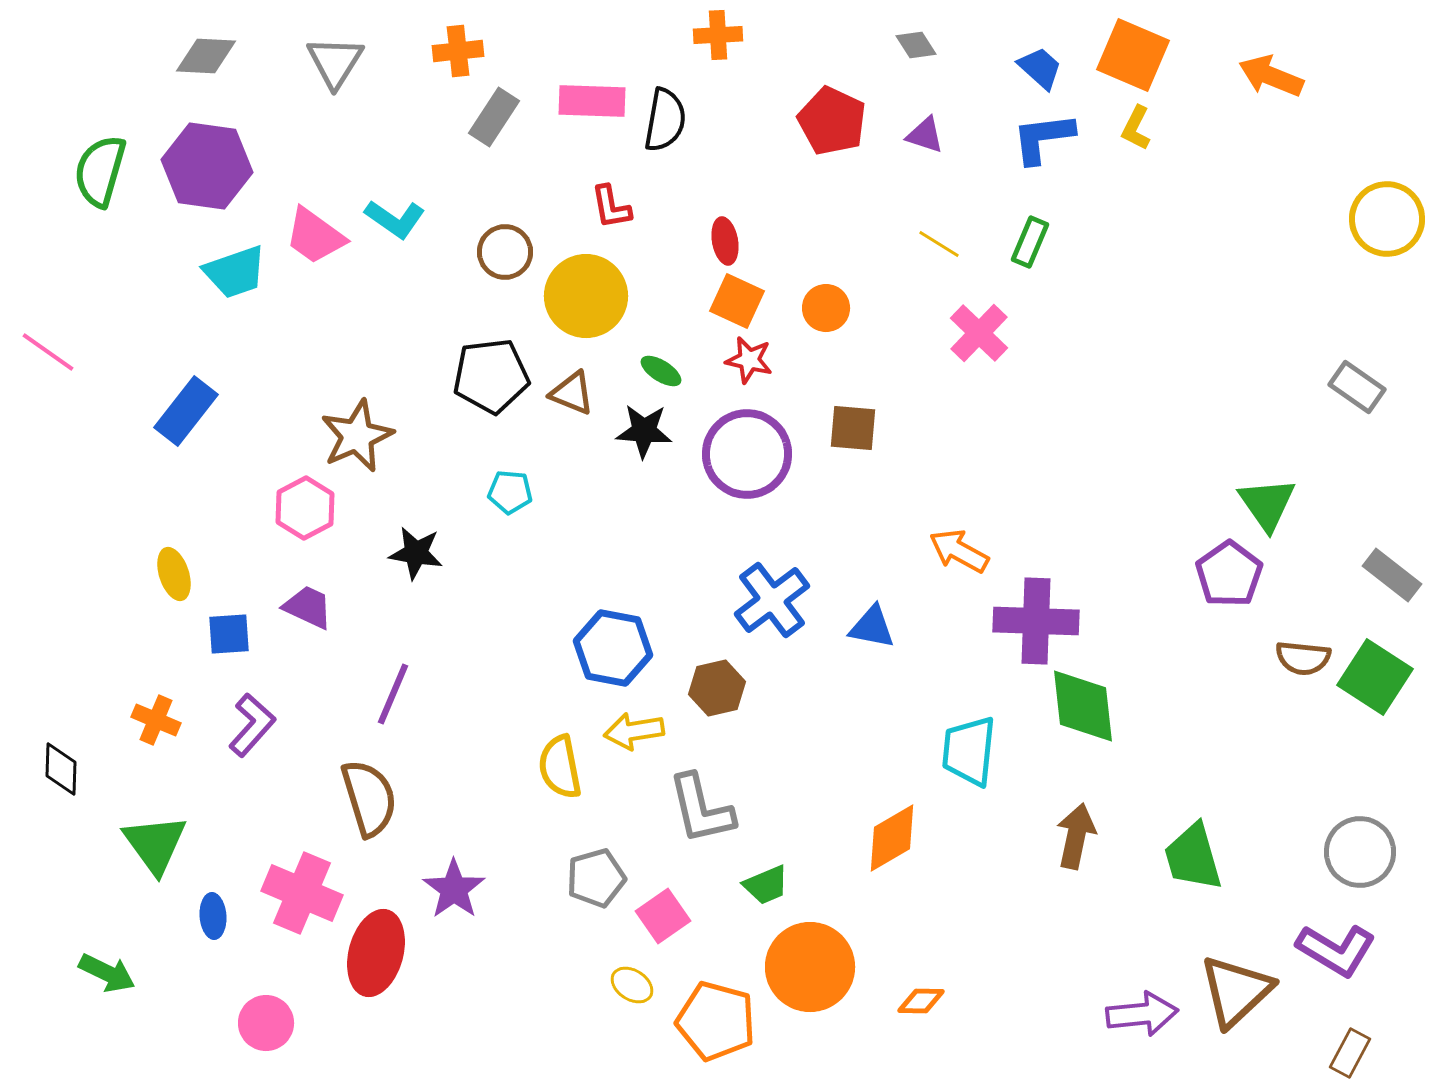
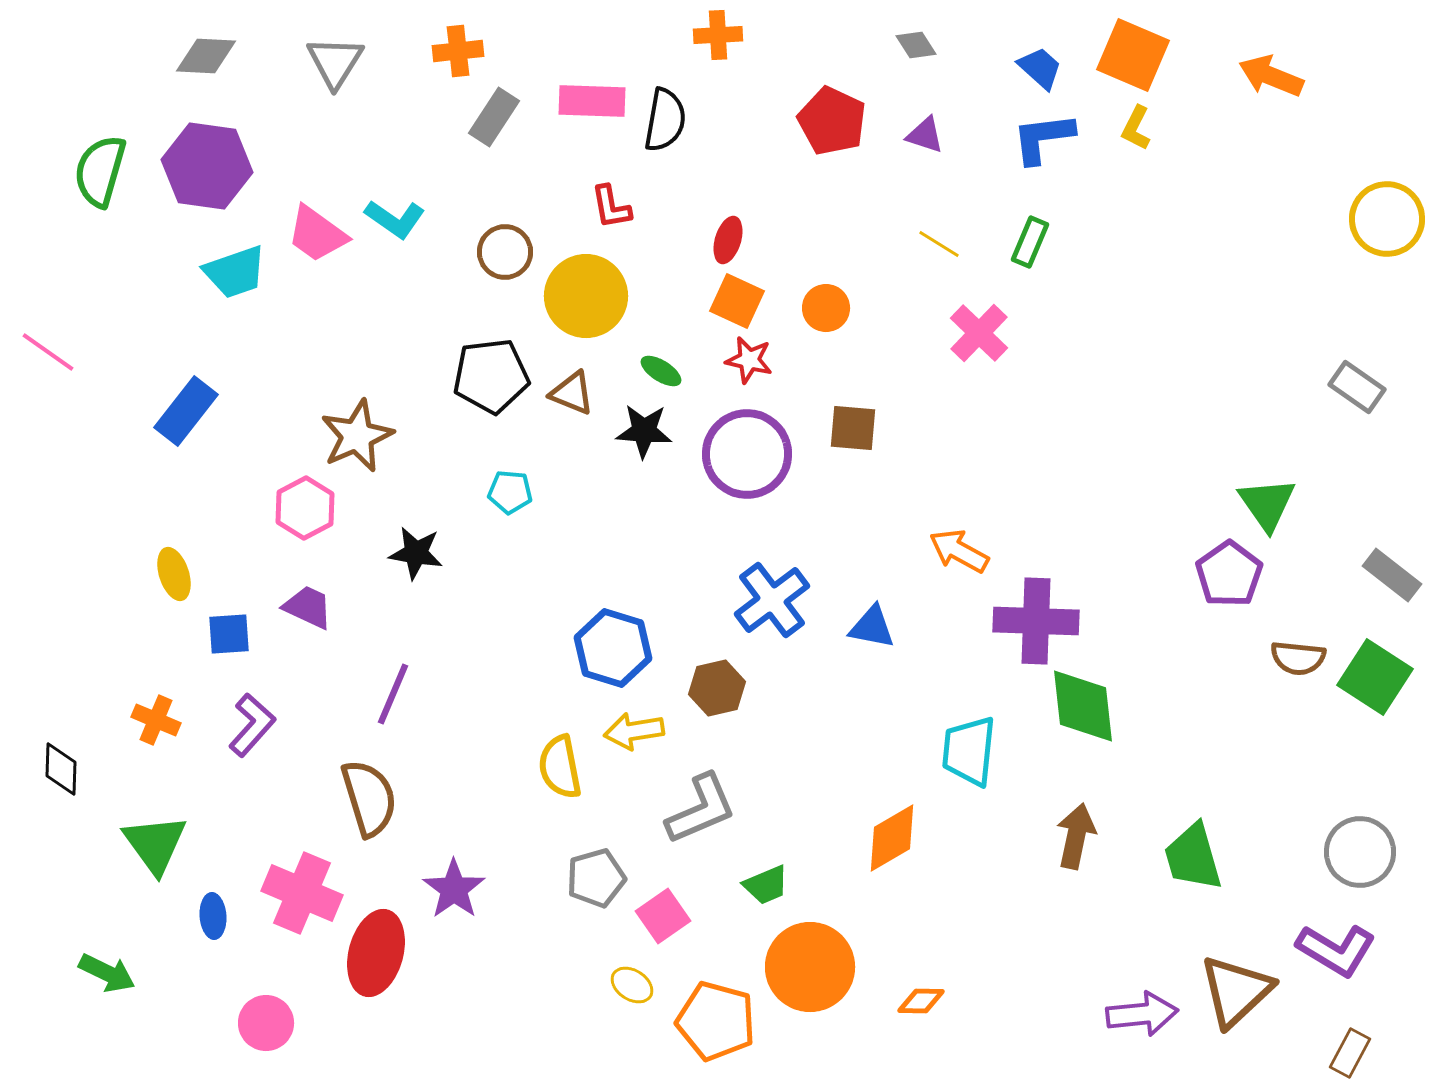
pink trapezoid at (315, 236): moved 2 px right, 2 px up
red ellipse at (725, 241): moved 3 px right, 1 px up; rotated 27 degrees clockwise
blue hexagon at (613, 648): rotated 6 degrees clockwise
brown semicircle at (1303, 658): moved 5 px left
gray L-shape at (701, 809): rotated 100 degrees counterclockwise
